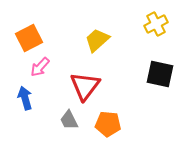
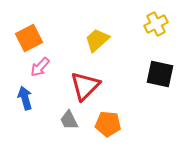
red triangle: rotated 8 degrees clockwise
